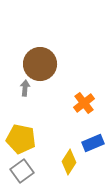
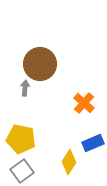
orange cross: rotated 10 degrees counterclockwise
